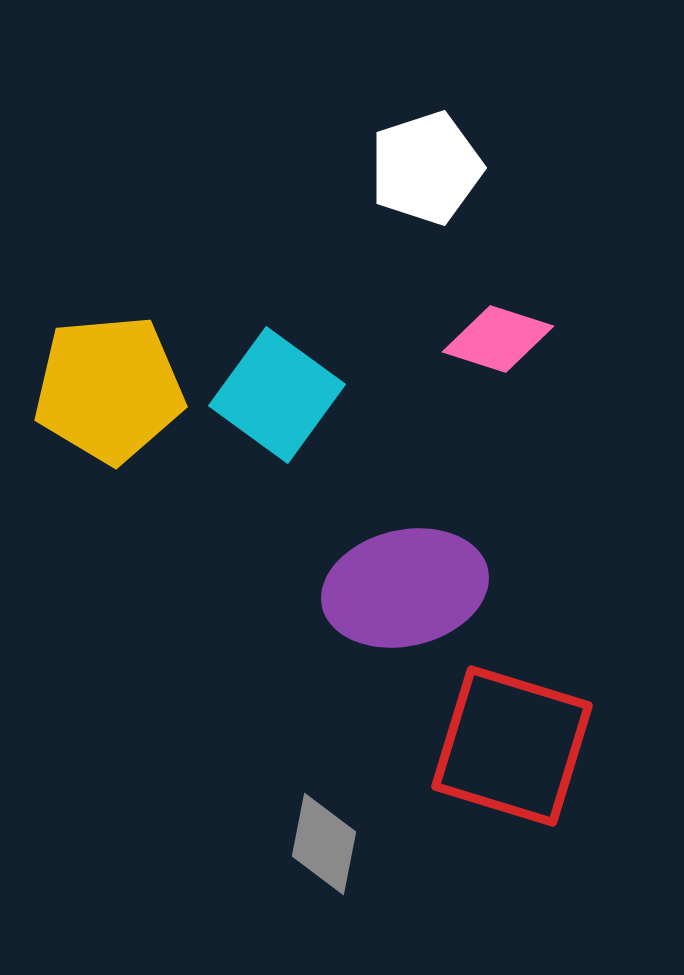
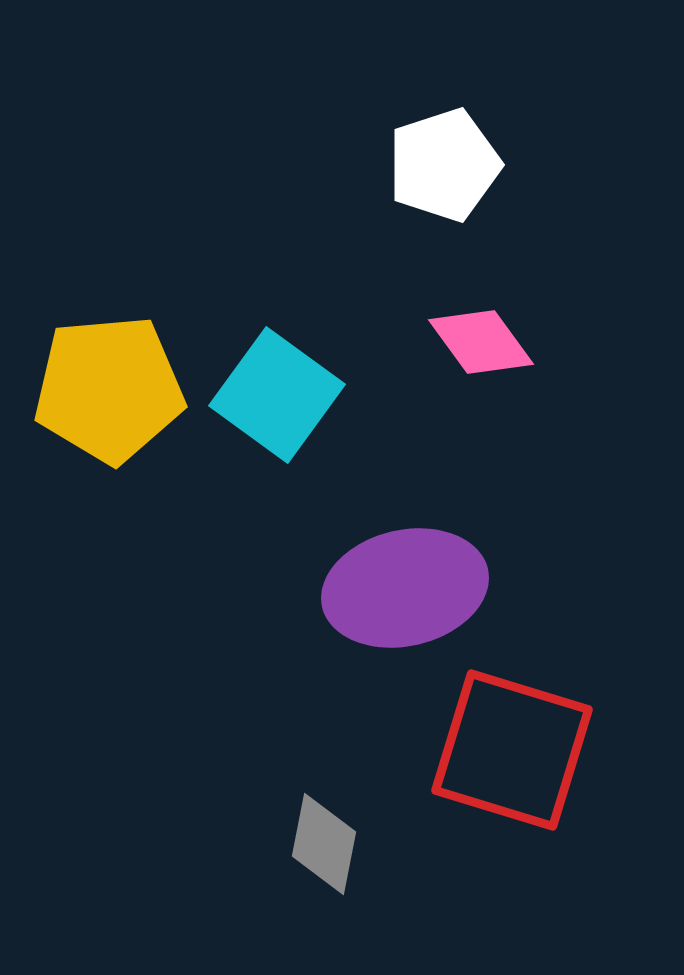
white pentagon: moved 18 px right, 3 px up
pink diamond: moved 17 px left, 3 px down; rotated 36 degrees clockwise
red square: moved 4 px down
